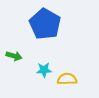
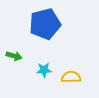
blue pentagon: rotated 28 degrees clockwise
yellow semicircle: moved 4 px right, 2 px up
